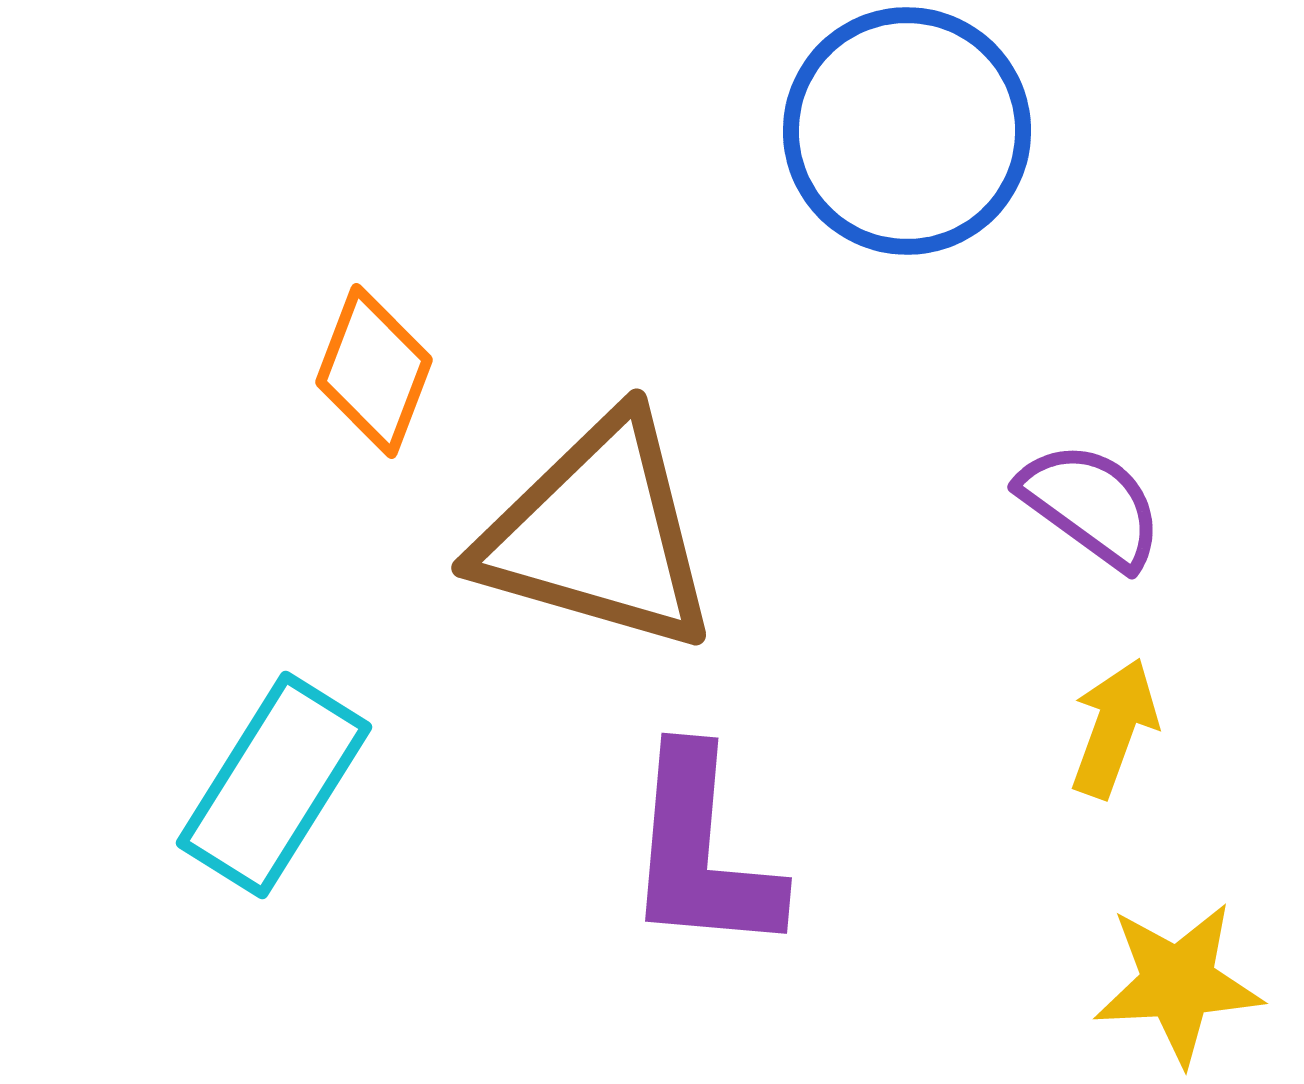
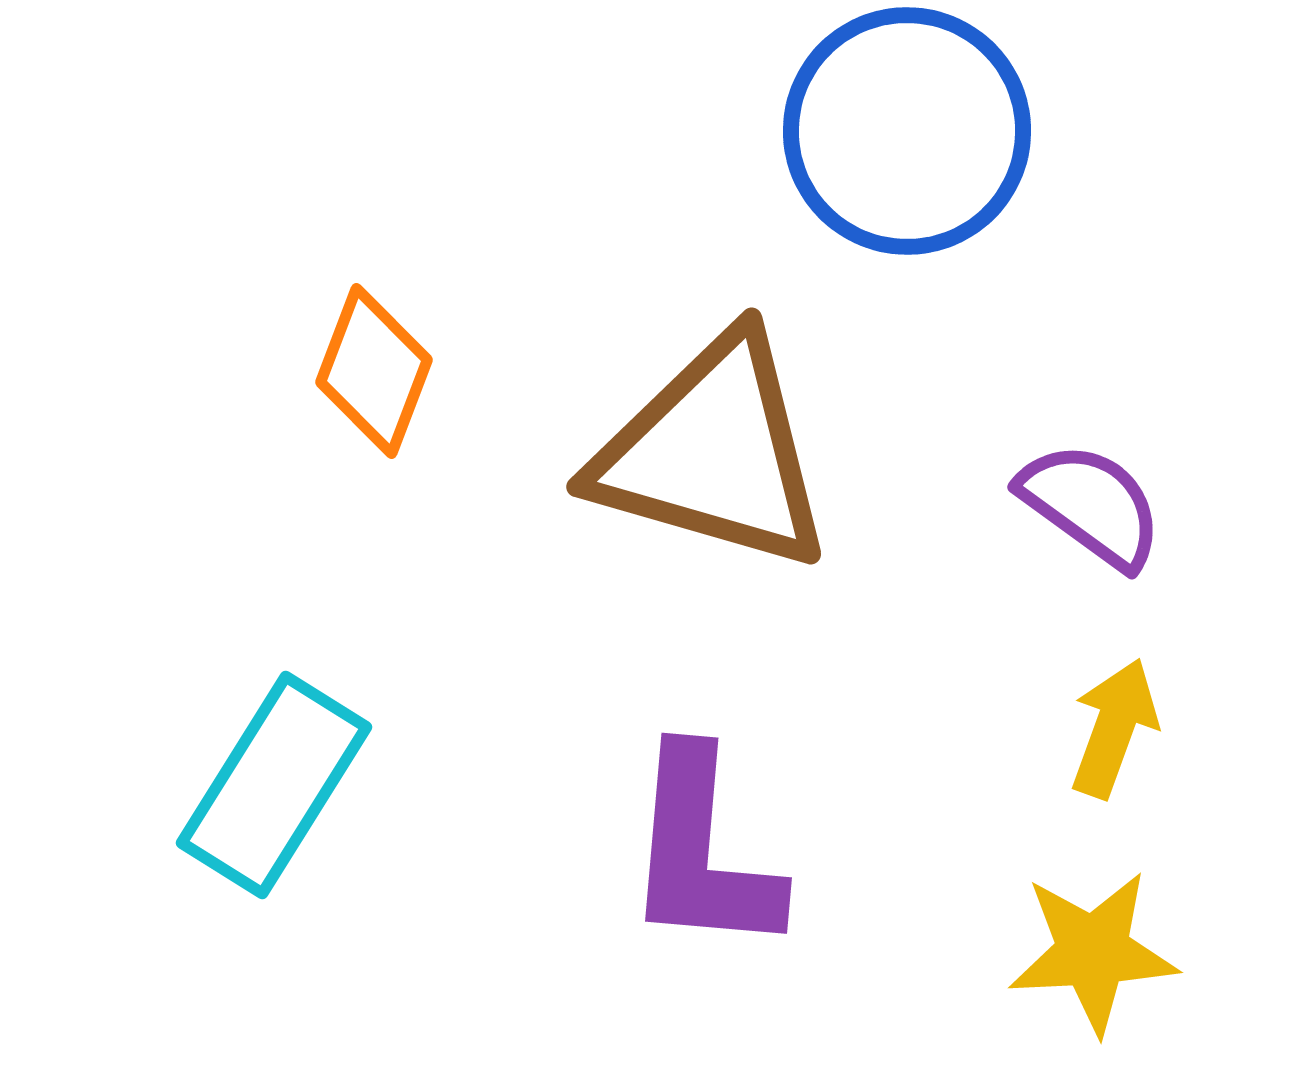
brown triangle: moved 115 px right, 81 px up
yellow star: moved 85 px left, 31 px up
